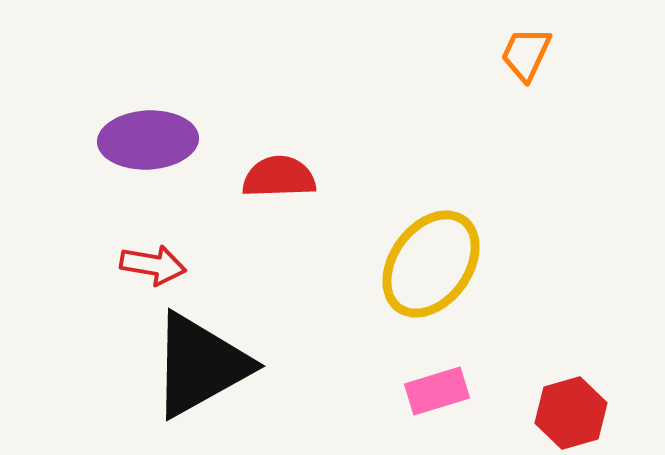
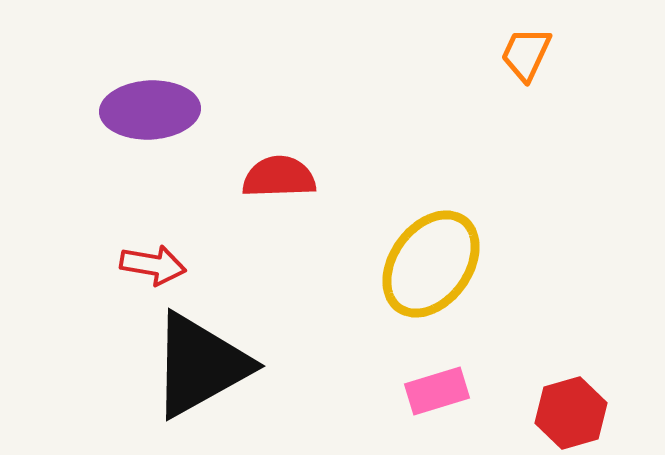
purple ellipse: moved 2 px right, 30 px up
